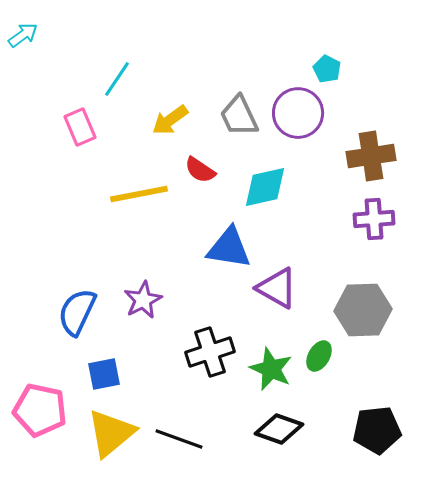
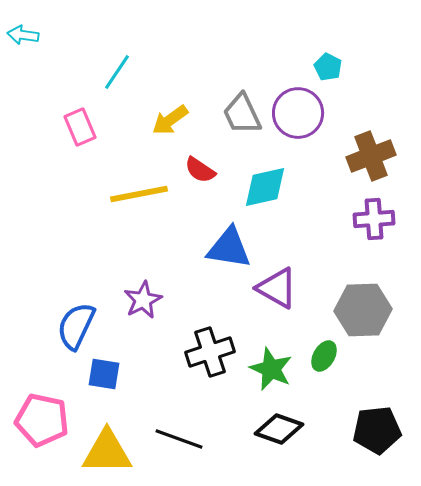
cyan arrow: rotated 136 degrees counterclockwise
cyan pentagon: moved 1 px right, 2 px up
cyan line: moved 7 px up
gray trapezoid: moved 3 px right, 2 px up
brown cross: rotated 12 degrees counterclockwise
blue semicircle: moved 1 px left, 14 px down
green ellipse: moved 5 px right
blue square: rotated 20 degrees clockwise
pink pentagon: moved 2 px right, 10 px down
yellow triangle: moved 4 px left, 19 px down; rotated 40 degrees clockwise
